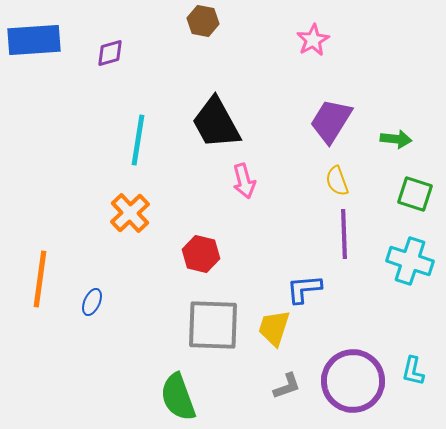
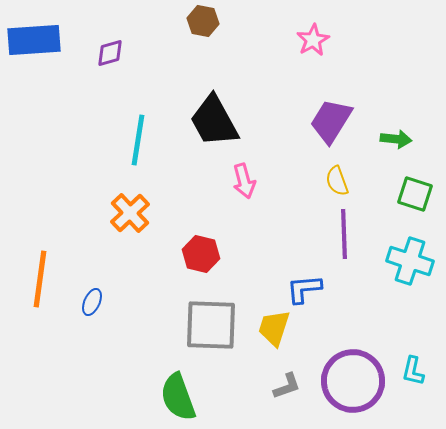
black trapezoid: moved 2 px left, 2 px up
gray square: moved 2 px left
